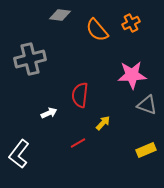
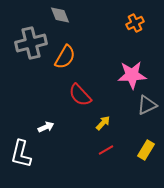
gray diamond: rotated 60 degrees clockwise
orange cross: moved 4 px right
orange semicircle: moved 32 px left, 27 px down; rotated 110 degrees counterclockwise
gray cross: moved 1 px right, 16 px up
red semicircle: rotated 50 degrees counterclockwise
gray triangle: rotated 45 degrees counterclockwise
white arrow: moved 3 px left, 14 px down
red line: moved 28 px right, 7 px down
yellow rectangle: rotated 36 degrees counterclockwise
white L-shape: moved 2 px right; rotated 24 degrees counterclockwise
